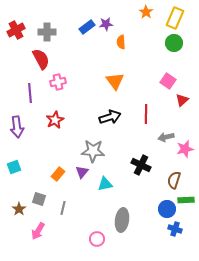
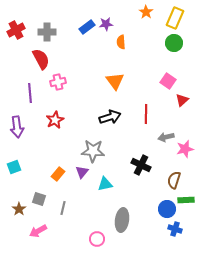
pink arrow: rotated 30 degrees clockwise
